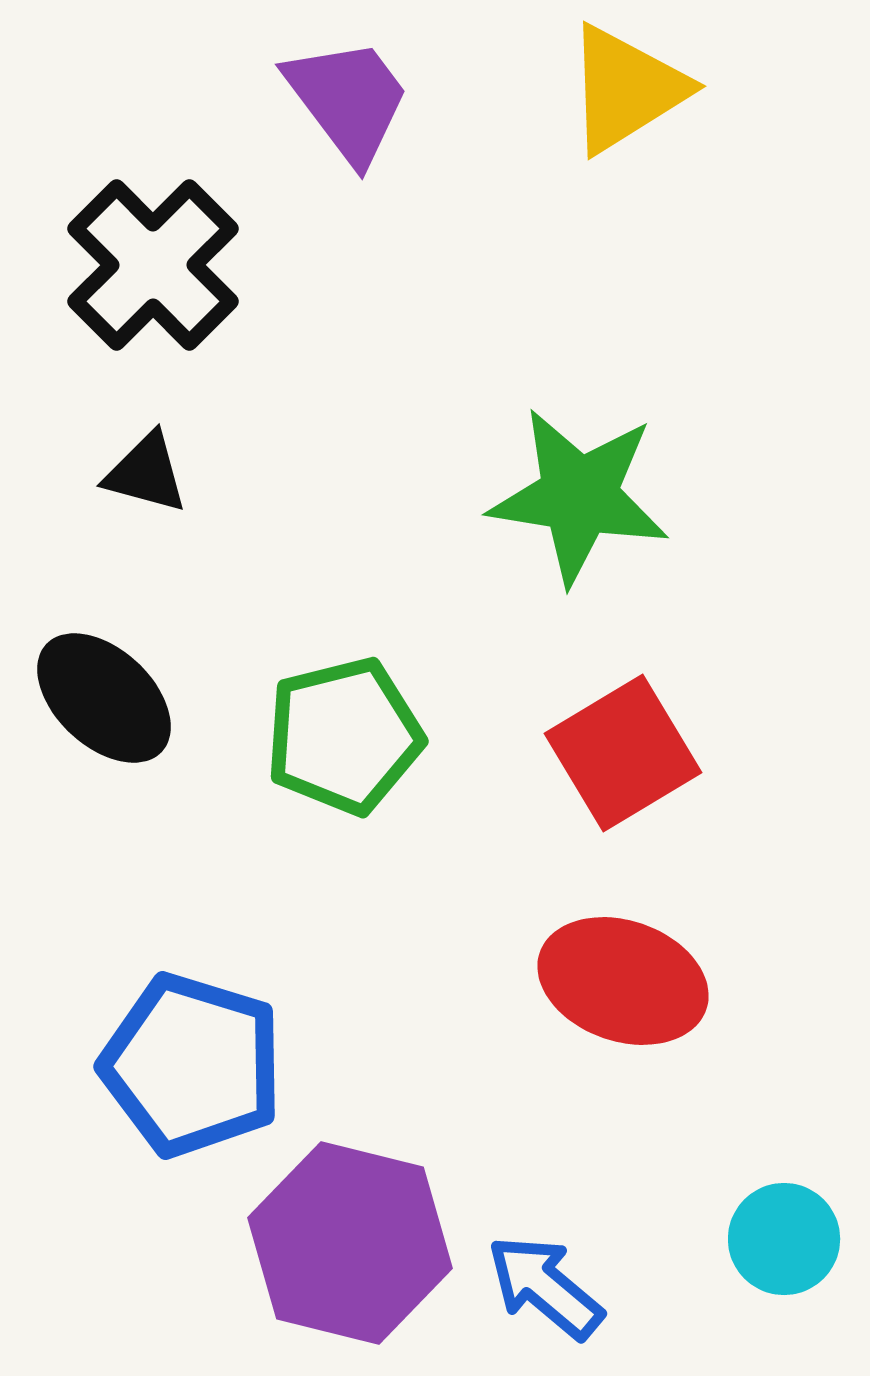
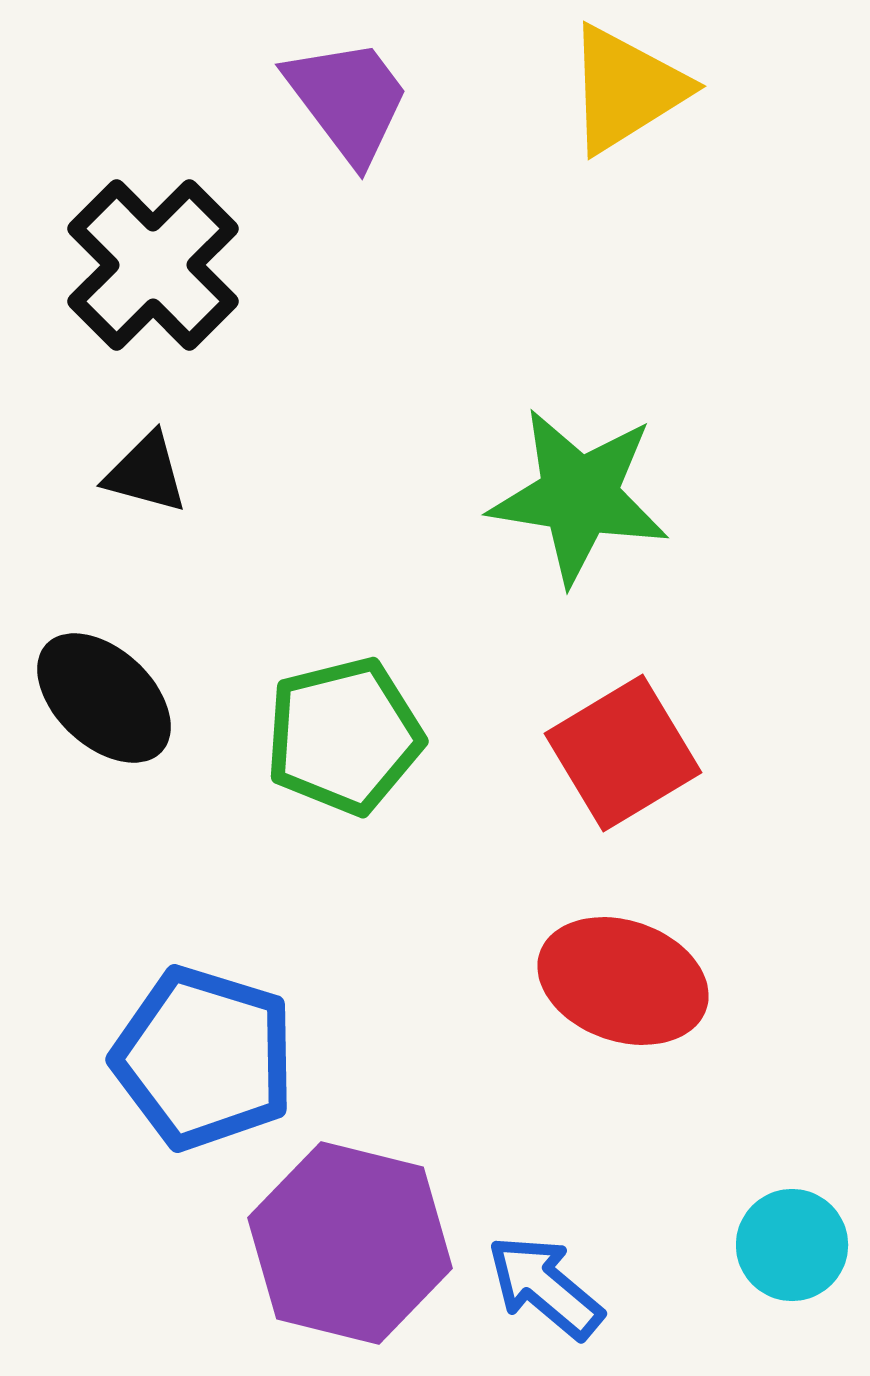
blue pentagon: moved 12 px right, 7 px up
cyan circle: moved 8 px right, 6 px down
